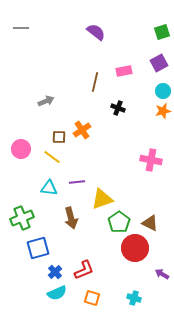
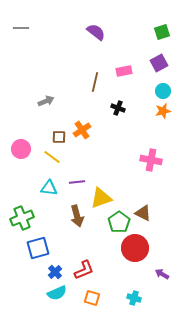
yellow triangle: moved 1 px left, 1 px up
brown arrow: moved 6 px right, 2 px up
brown triangle: moved 7 px left, 10 px up
